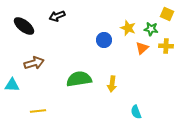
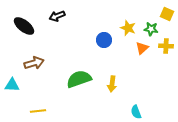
green semicircle: rotated 10 degrees counterclockwise
